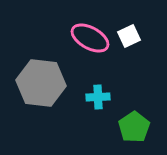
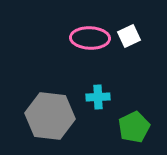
pink ellipse: rotated 27 degrees counterclockwise
gray hexagon: moved 9 px right, 33 px down
green pentagon: rotated 8 degrees clockwise
